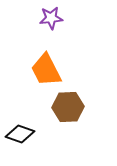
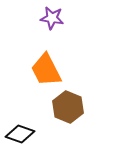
purple star: moved 1 px right; rotated 15 degrees clockwise
brown hexagon: rotated 24 degrees clockwise
